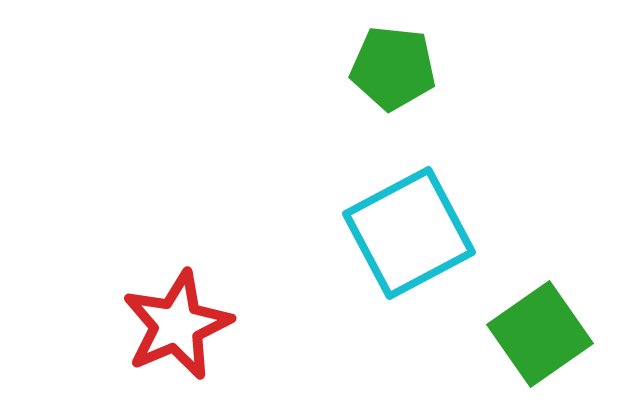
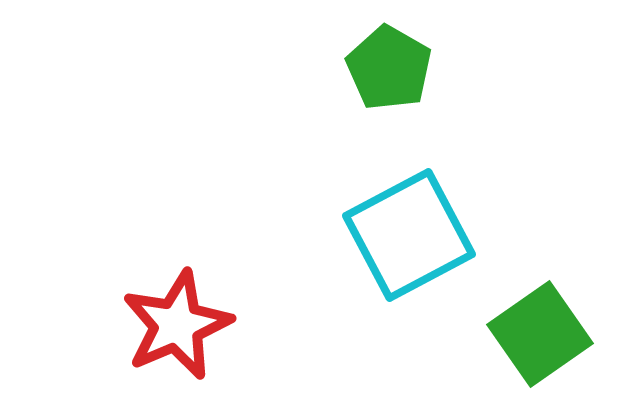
green pentagon: moved 4 px left; rotated 24 degrees clockwise
cyan square: moved 2 px down
